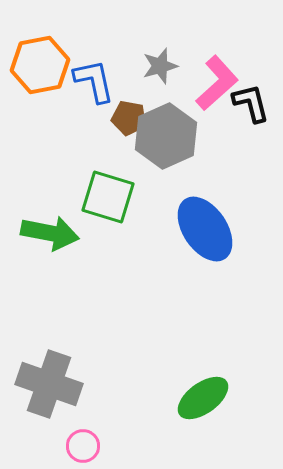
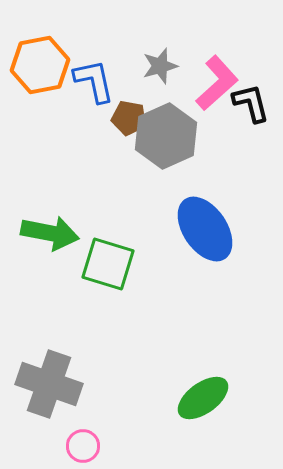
green square: moved 67 px down
